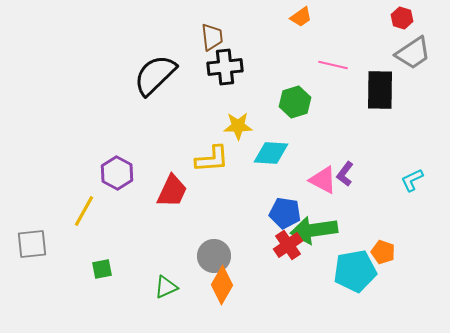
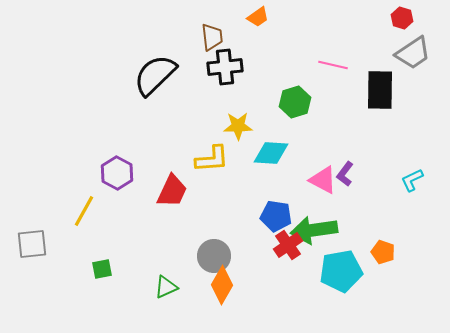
orange trapezoid: moved 43 px left
blue pentagon: moved 9 px left, 3 px down
cyan pentagon: moved 14 px left
